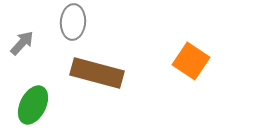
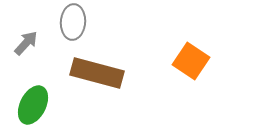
gray arrow: moved 4 px right
